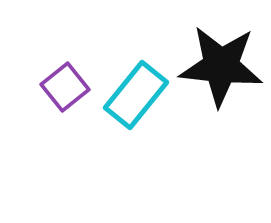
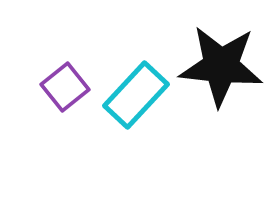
cyan rectangle: rotated 4 degrees clockwise
